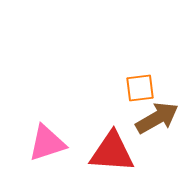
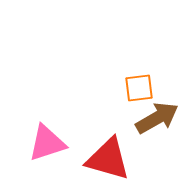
orange square: moved 1 px left
red triangle: moved 4 px left, 7 px down; rotated 12 degrees clockwise
